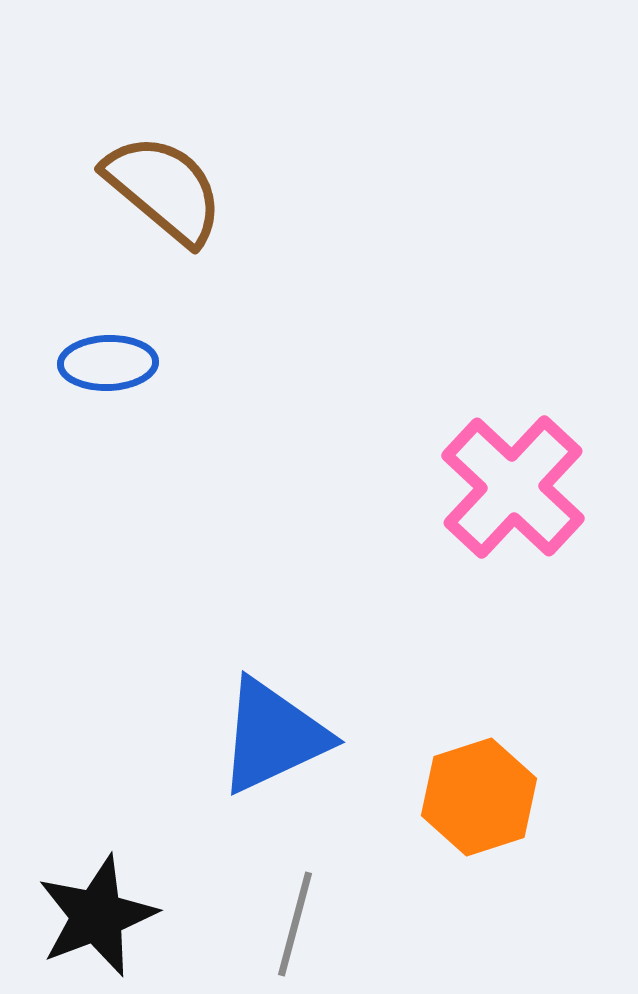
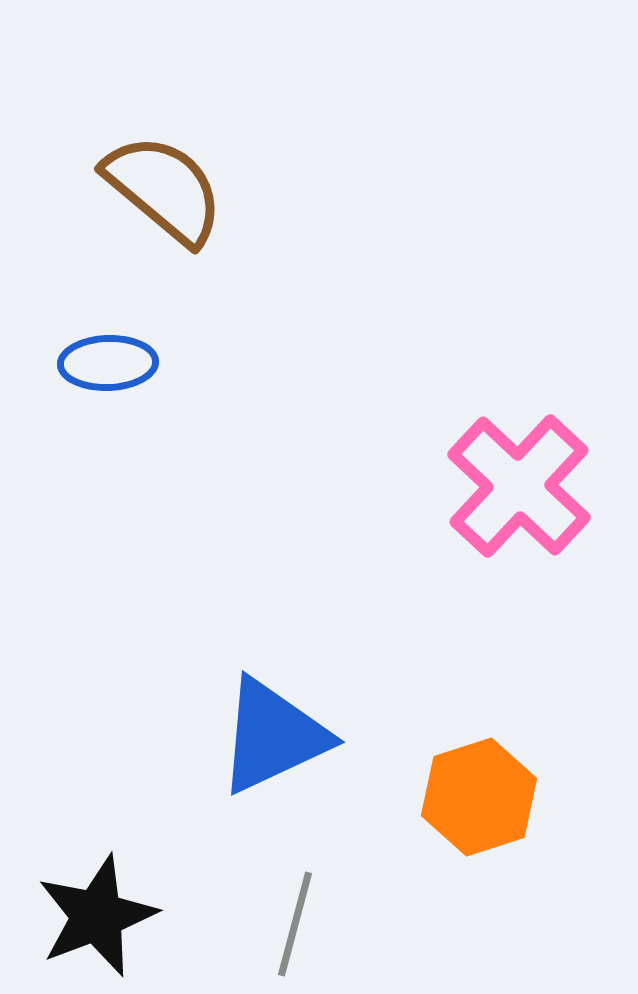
pink cross: moved 6 px right, 1 px up
